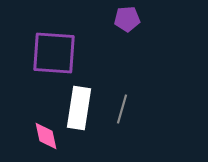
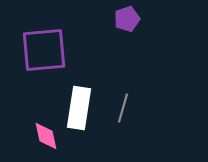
purple pentagon: rotated 15 degrees counterclockwise
purple square: moved 10 px left, 3 px up; rotated 9 degrees counterclockwise
gray line: moved 1 px right, 1 px up
